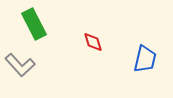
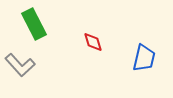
blue trapezoid: moved 1 px left, 1 px up
